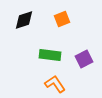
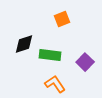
black diamond: moved 24 px down
purple square: moved 1 px right, 3 px down; rotated 18 degrees counterclockwise
